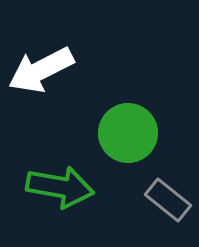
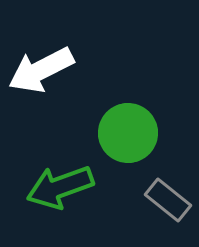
green arrow: rotated 150 degrees clockwise
